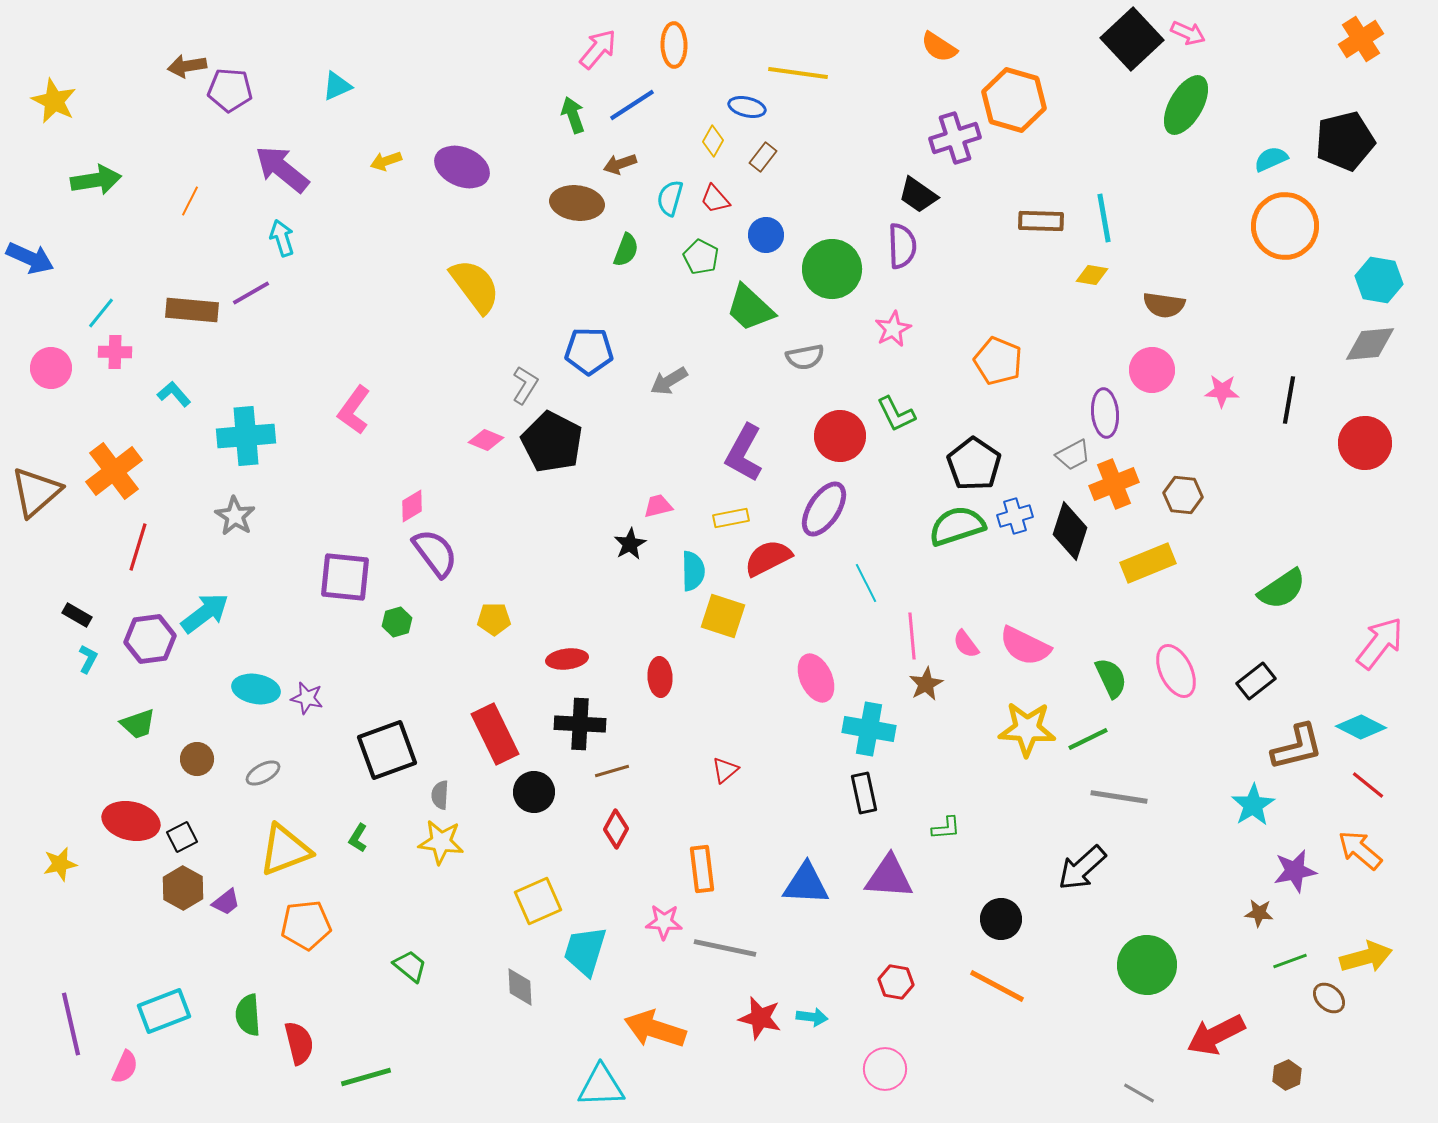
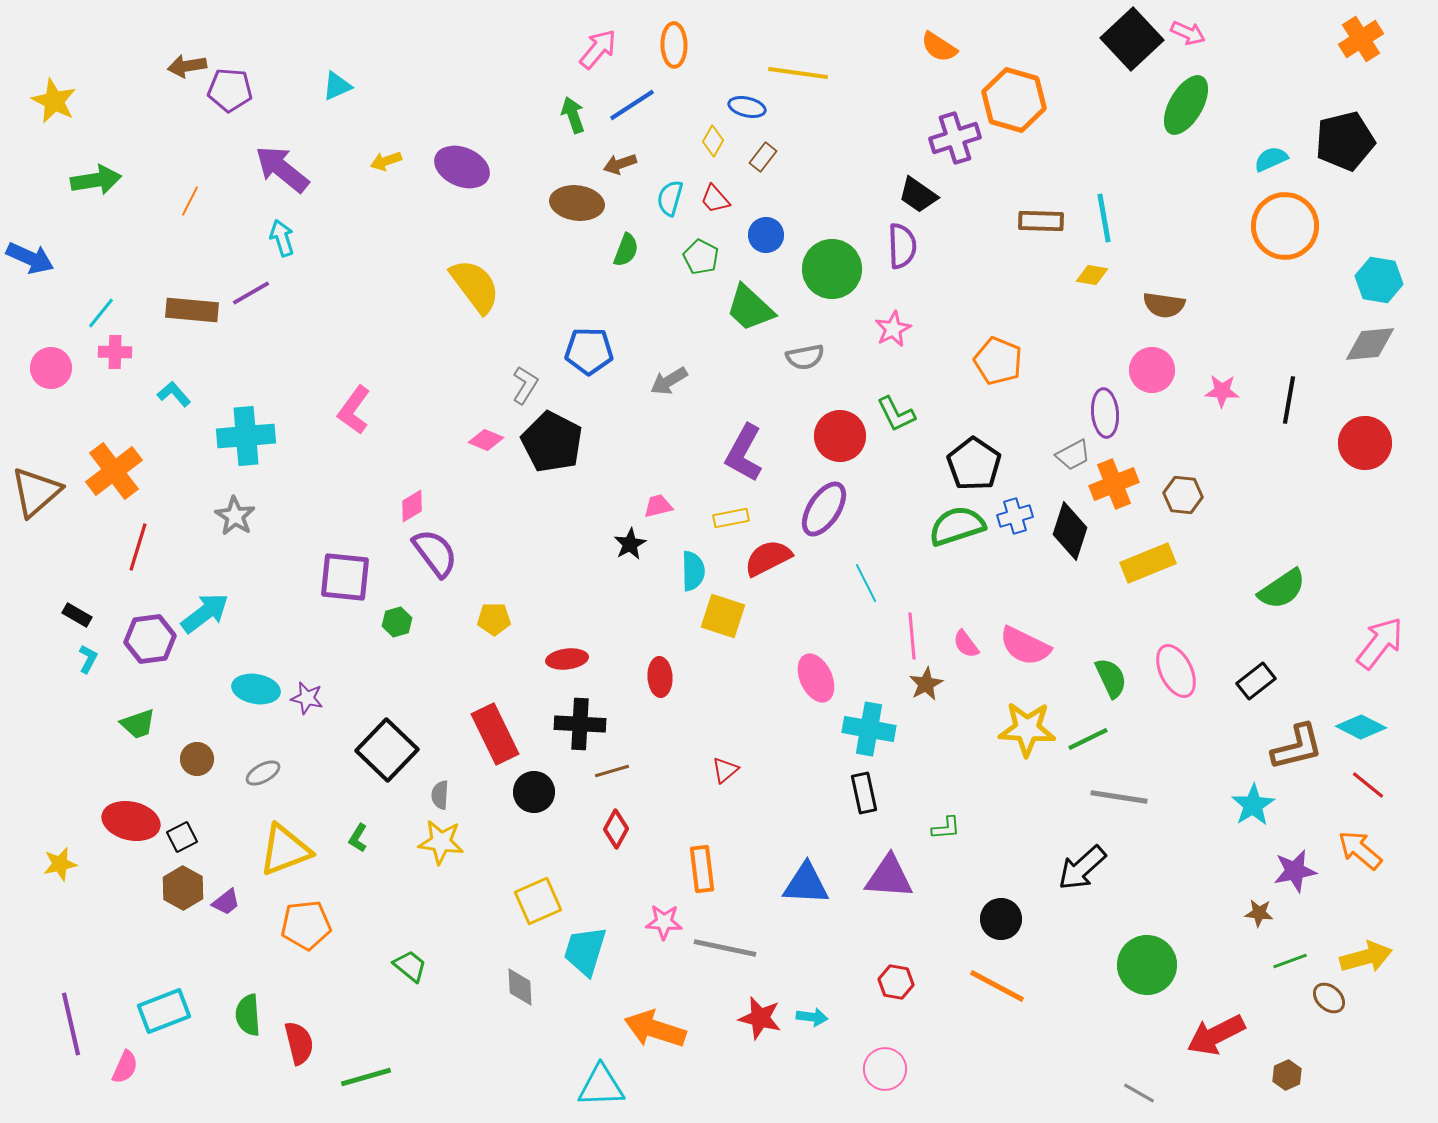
black square at (387, 750): rotated 26 degrees counterclockwise
